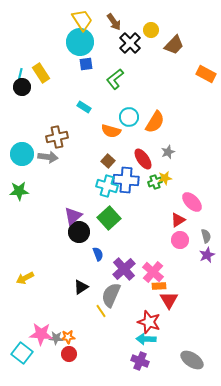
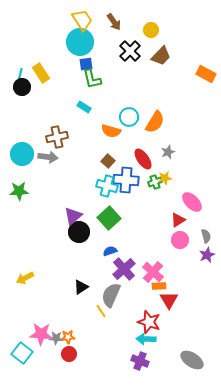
black cross at (130, 43): moved 8 px down
brown trapezoid at (174, 45): moved 13 px left, 11 px down
green L-shape at (115, 79): moved 23 px left; rotated 65 degrees counterclockwise
blue semicircle at (98, 254): moved 12 px right, 3 px up; rotated 88 degrees counterclockwise
